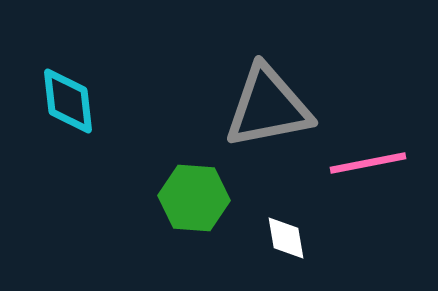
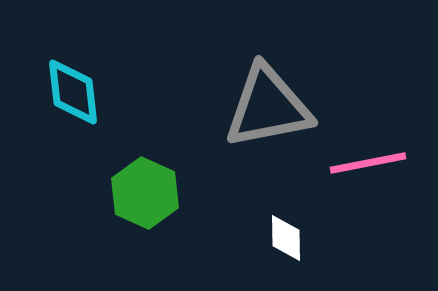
cyan diamond: moved 5 px right, 9 px up
green hexagon: moved 49 px left, 5 px up; rotated 20 degrees clockwise
white diamond: rotated 9 degrees clockwise
